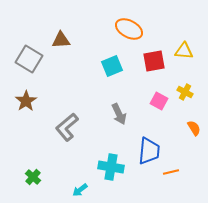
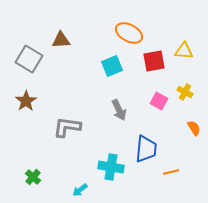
orange ellipse: moved 4 px down
gray arrow: moved 4 px up
gray L-shape: rotated 48 degrees clockwise
blue trapezoid: moved 3 px left, 2 px up
